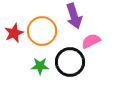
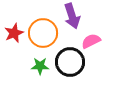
purple arrow: moved 2 px left
orange circle: moved 1 px right, 2 px down
